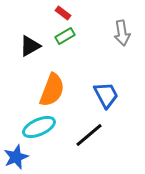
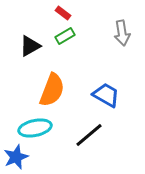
blue trapezoid: rotated 32 degrees counterclockwise
cyan ellipse: moved 4 px left, 1 px down; rotated 12 degrees clockwise
